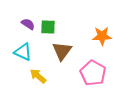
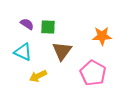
purple semicircle: moved 1 px left
yellow arrow: rotated 66 degrees counterclockwise
